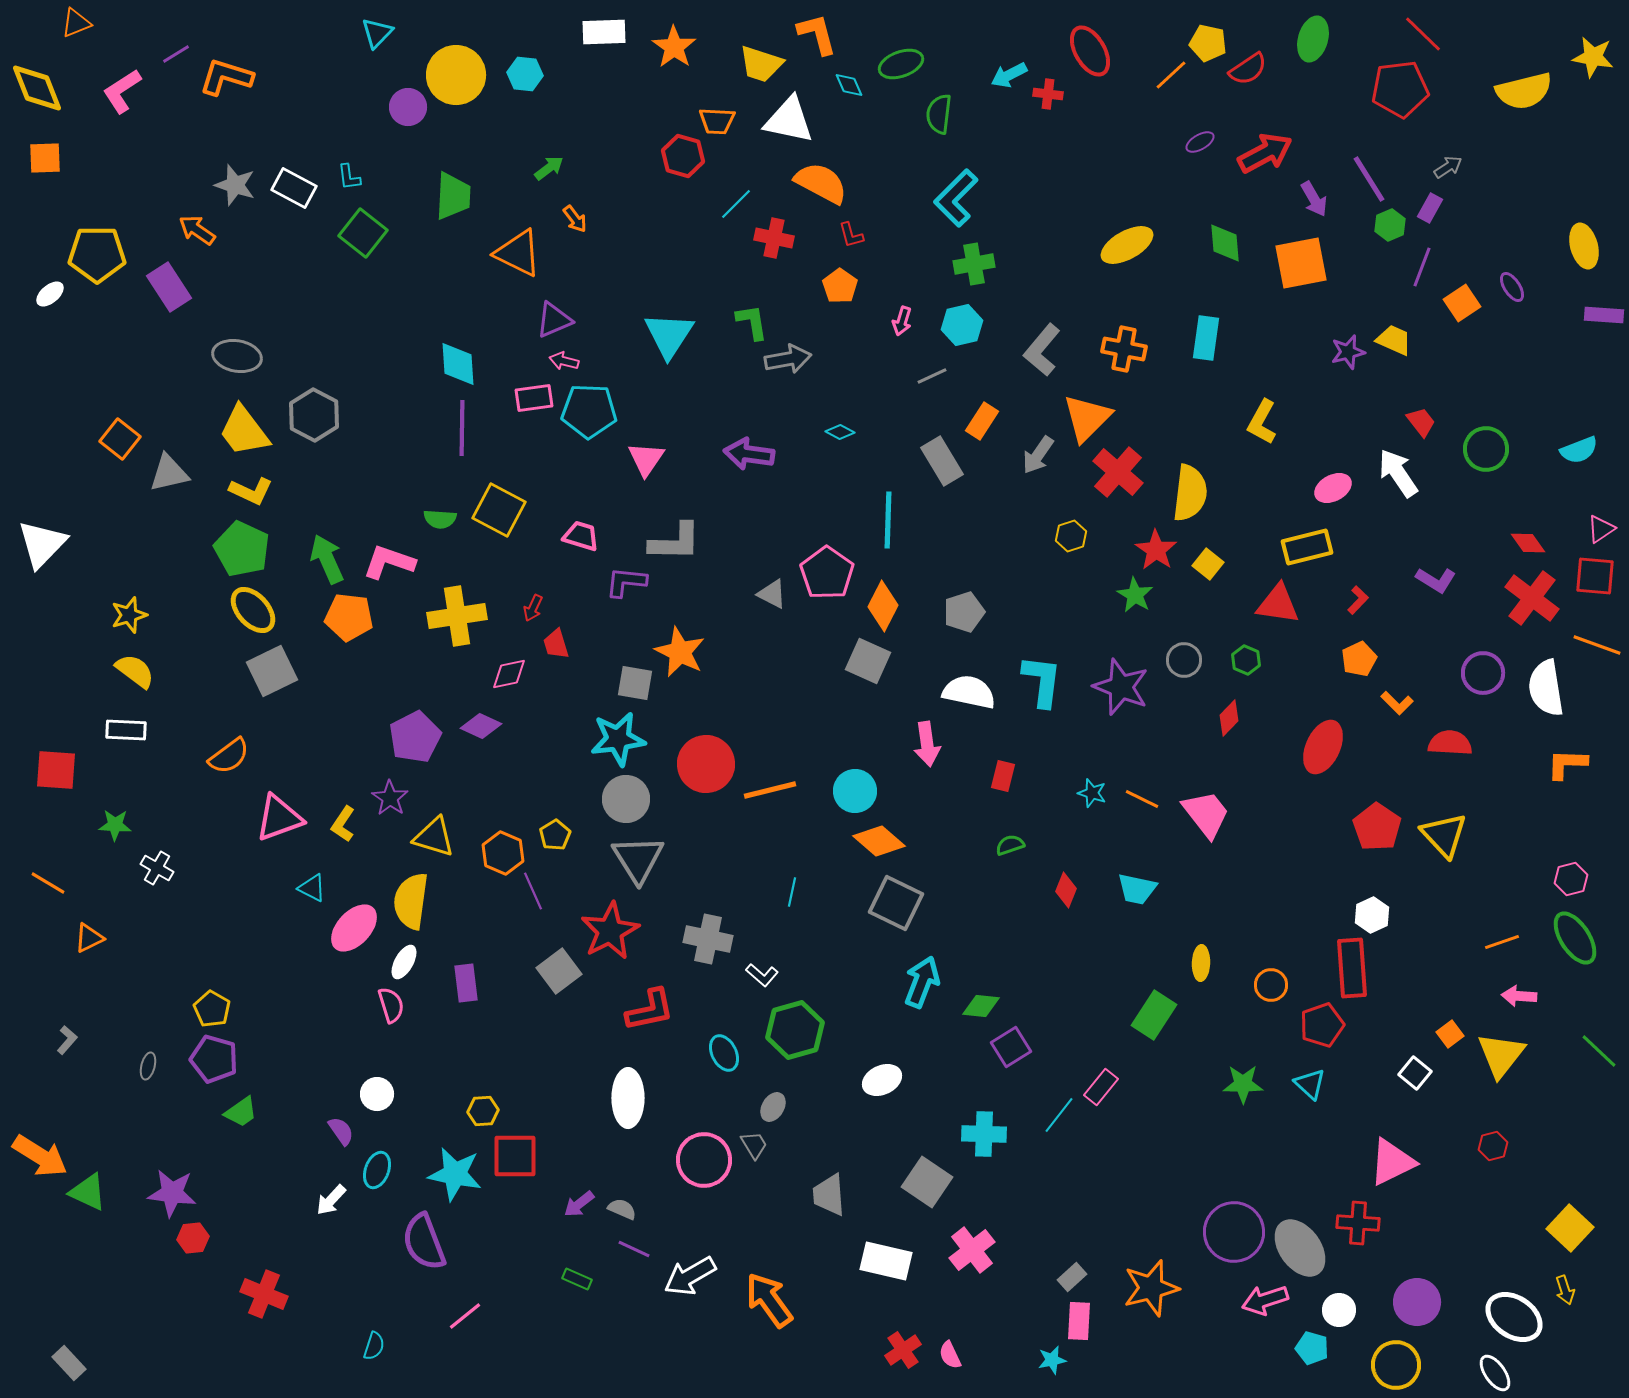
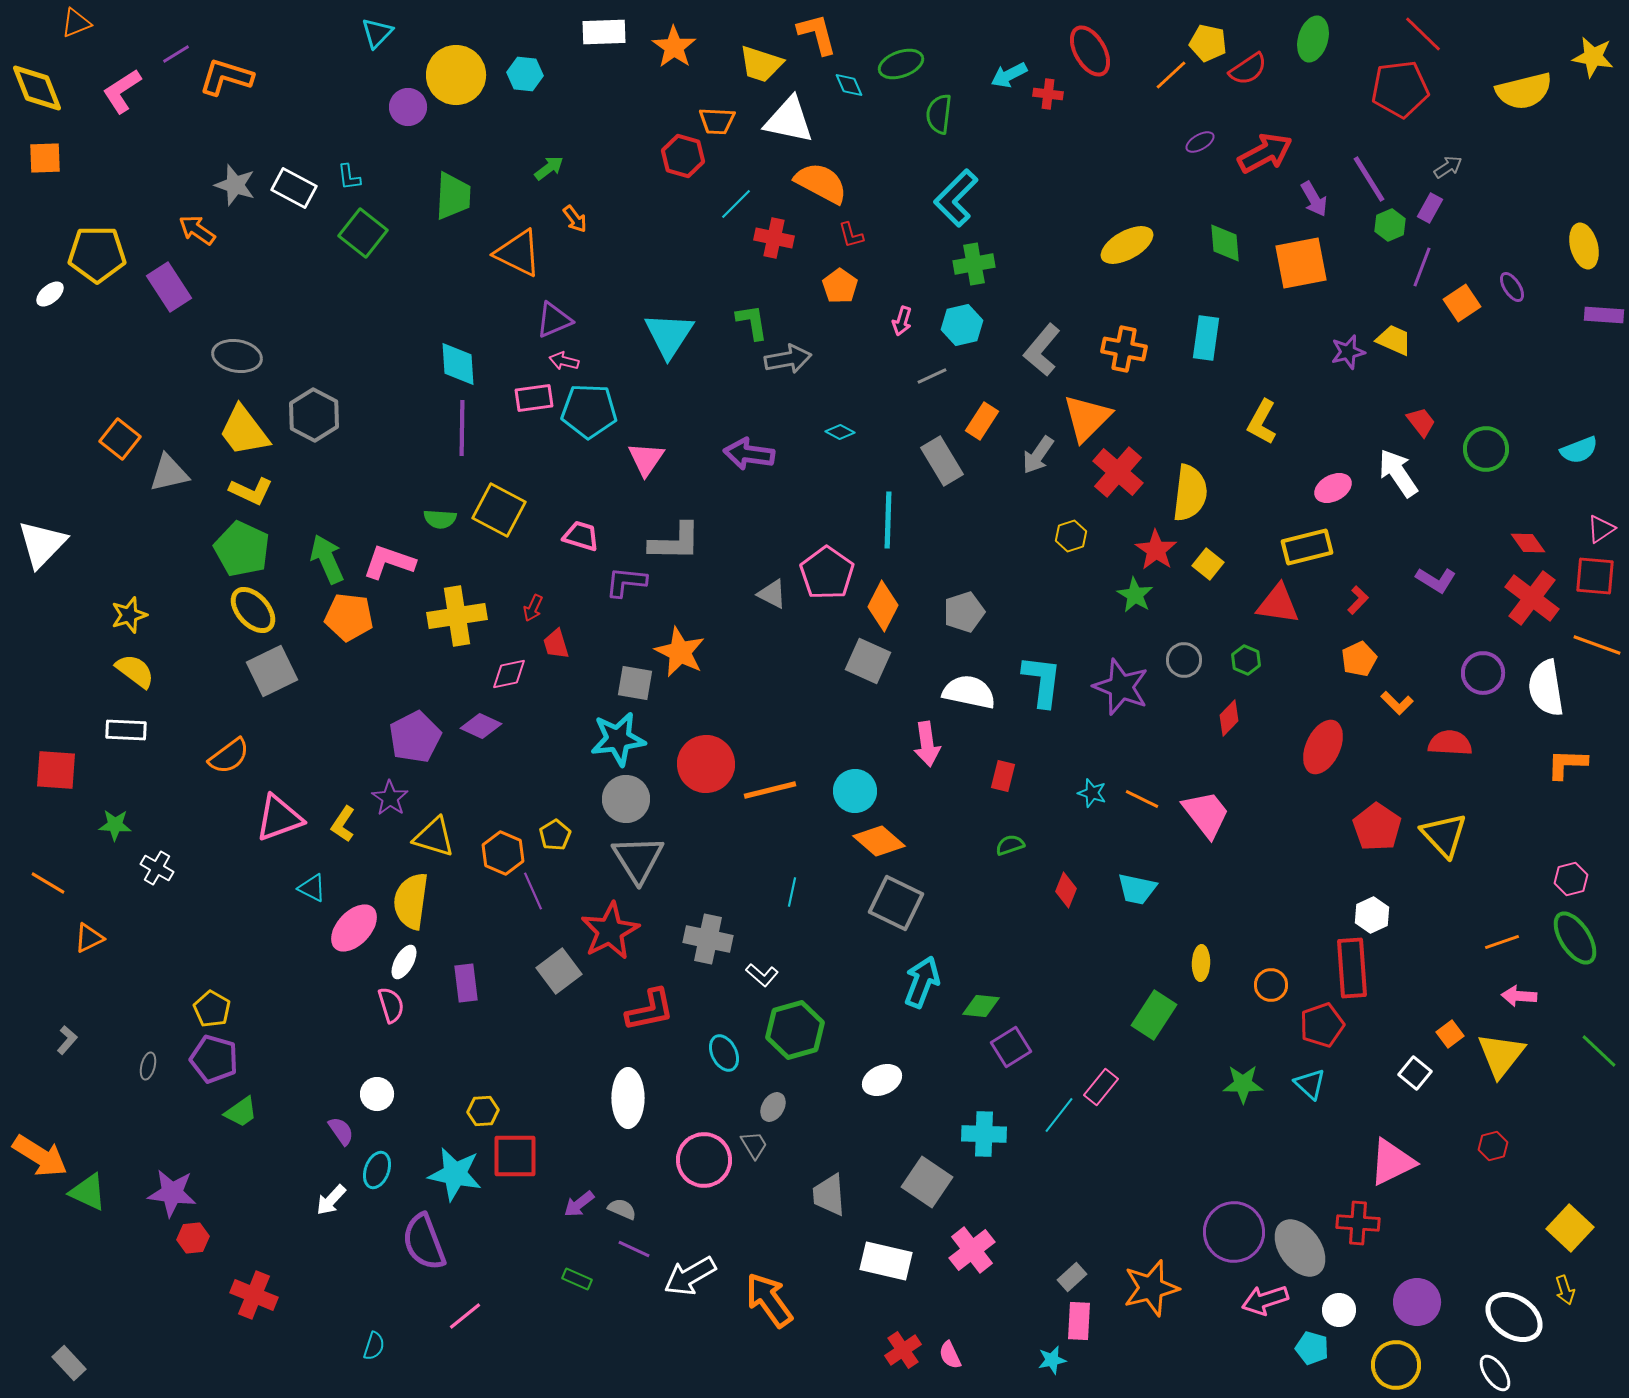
red cross at (264, 1294): moved 10 px left, 1 px down
